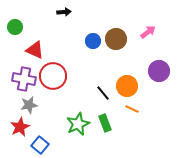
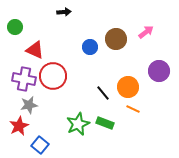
pink arrow: moved 2 px left
blue circle: moved 3 px left, 6 px down
orange circle: moved 1 px right, 1 px down
orange line: moved 1 px right
green rectangle: rotated 48 degrees counterclockwise
red star: moved 1 px left, 1 px up
